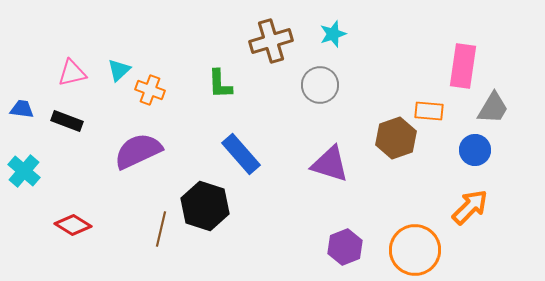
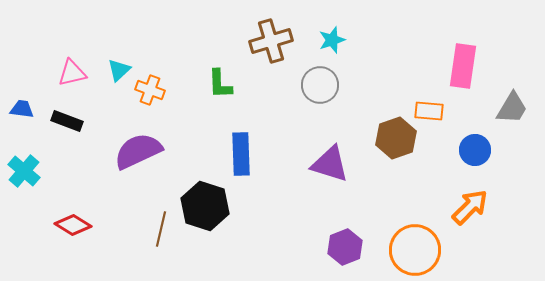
cyan star: moved 1 px left, 6 px down
gray trapezoid: moved 19 px right
blue rectangle: rotated 39 degrees clockwise
